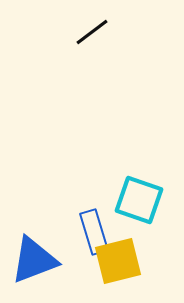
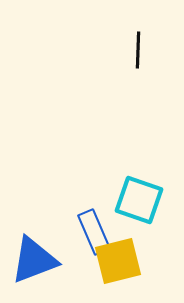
black line: moved 46 px right, 18 px down; rotated 51 degrees counterclockwise
blue rectangle: rotated 6 degrees counterclockwise
